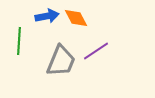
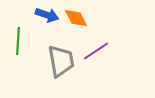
blue arrow: moved 1 px up; rotated 30 degrees clockwise
green line: moved 1 px left
gray trapezoid: rotated 32 degrees counterclockwise
